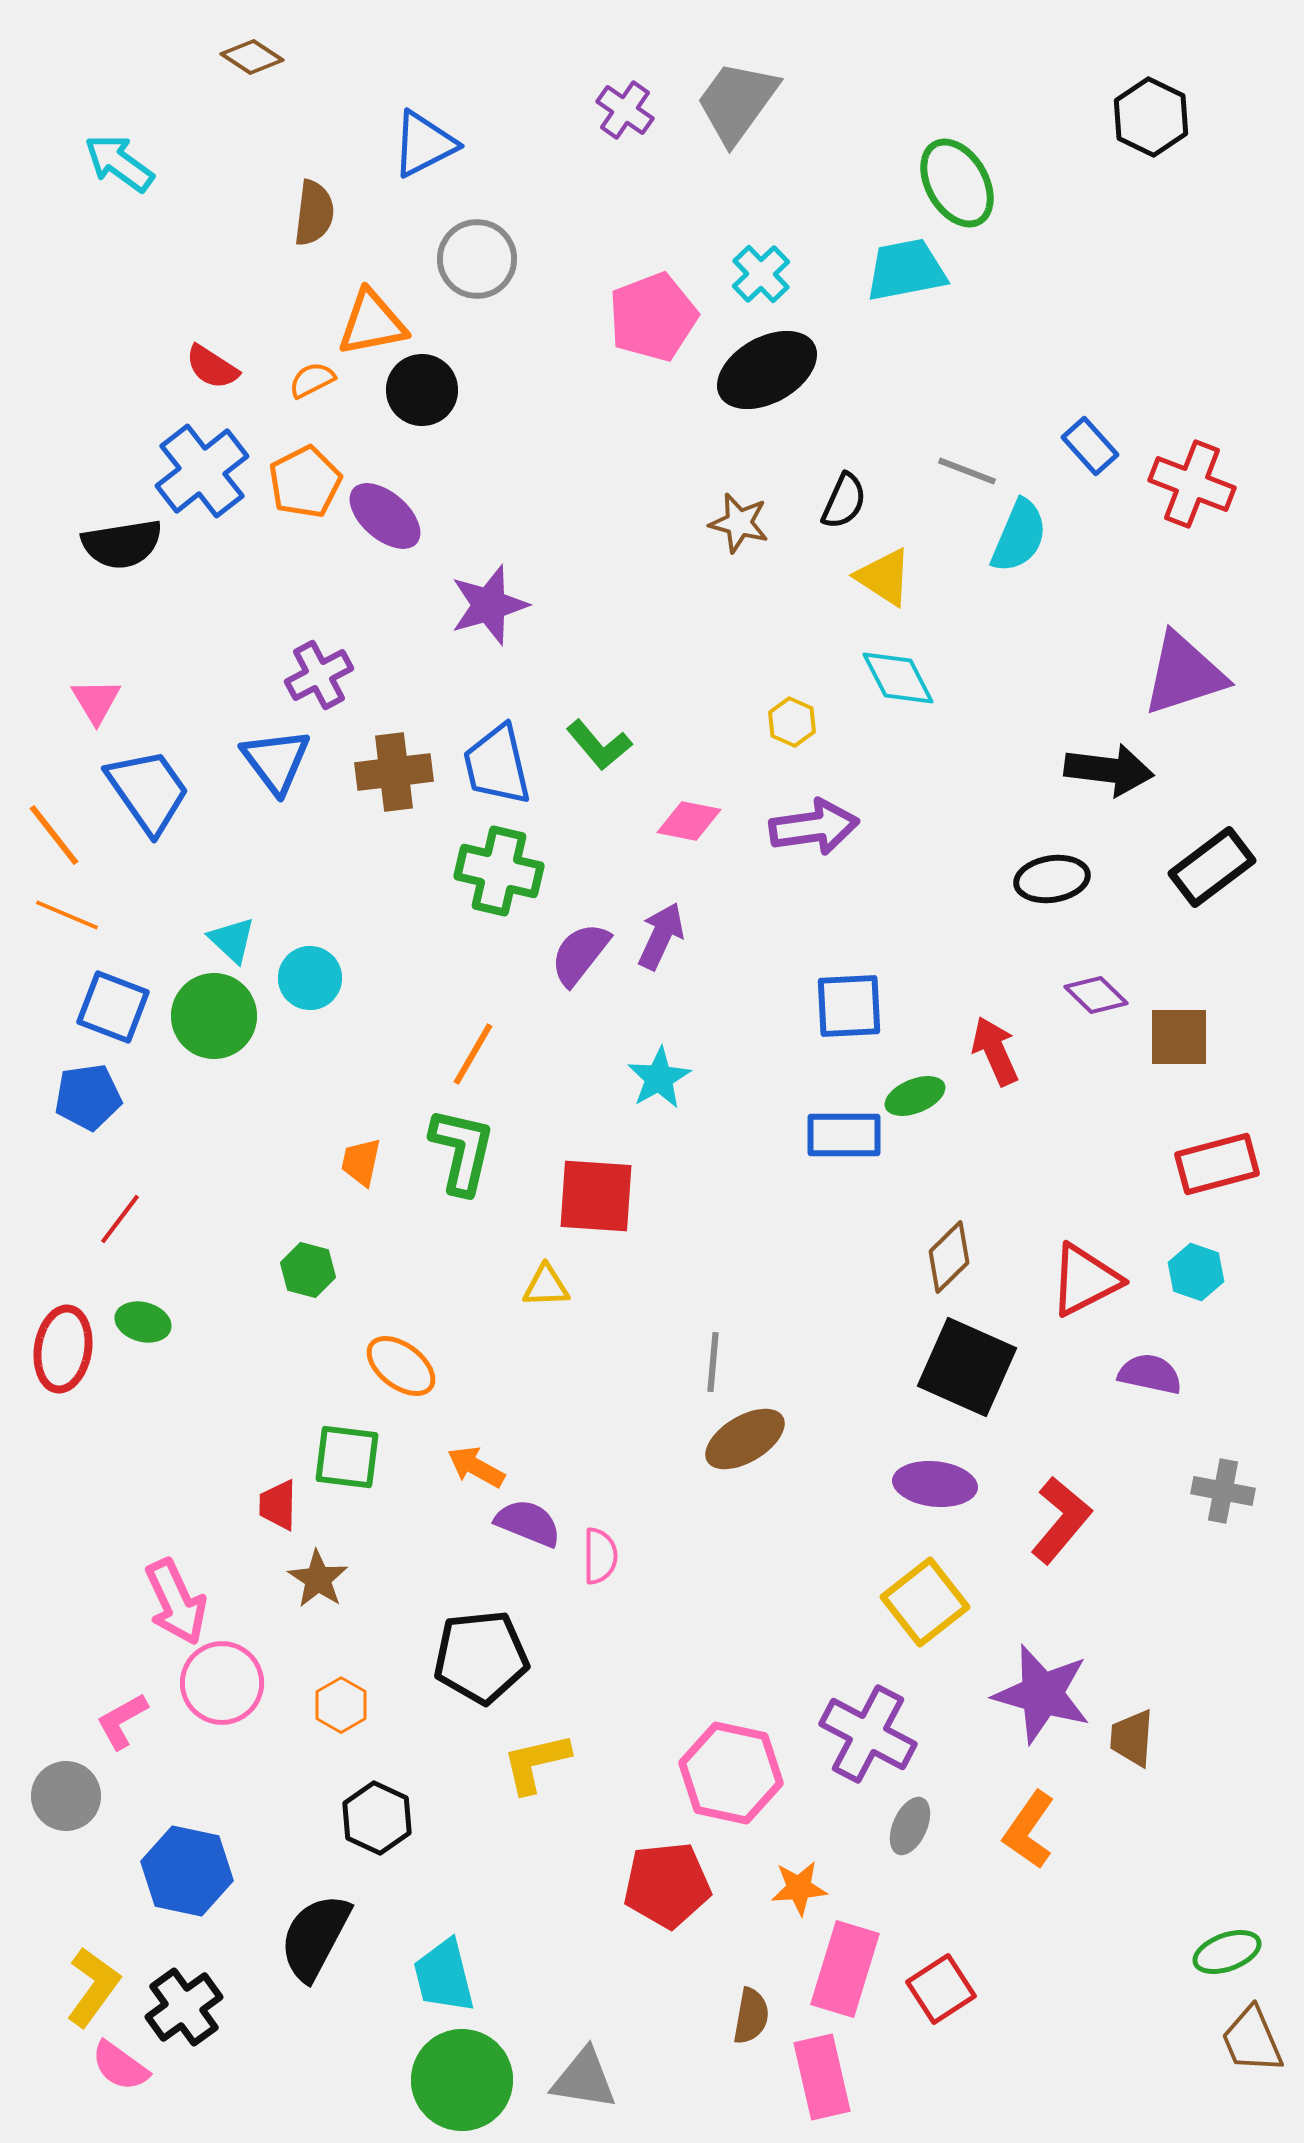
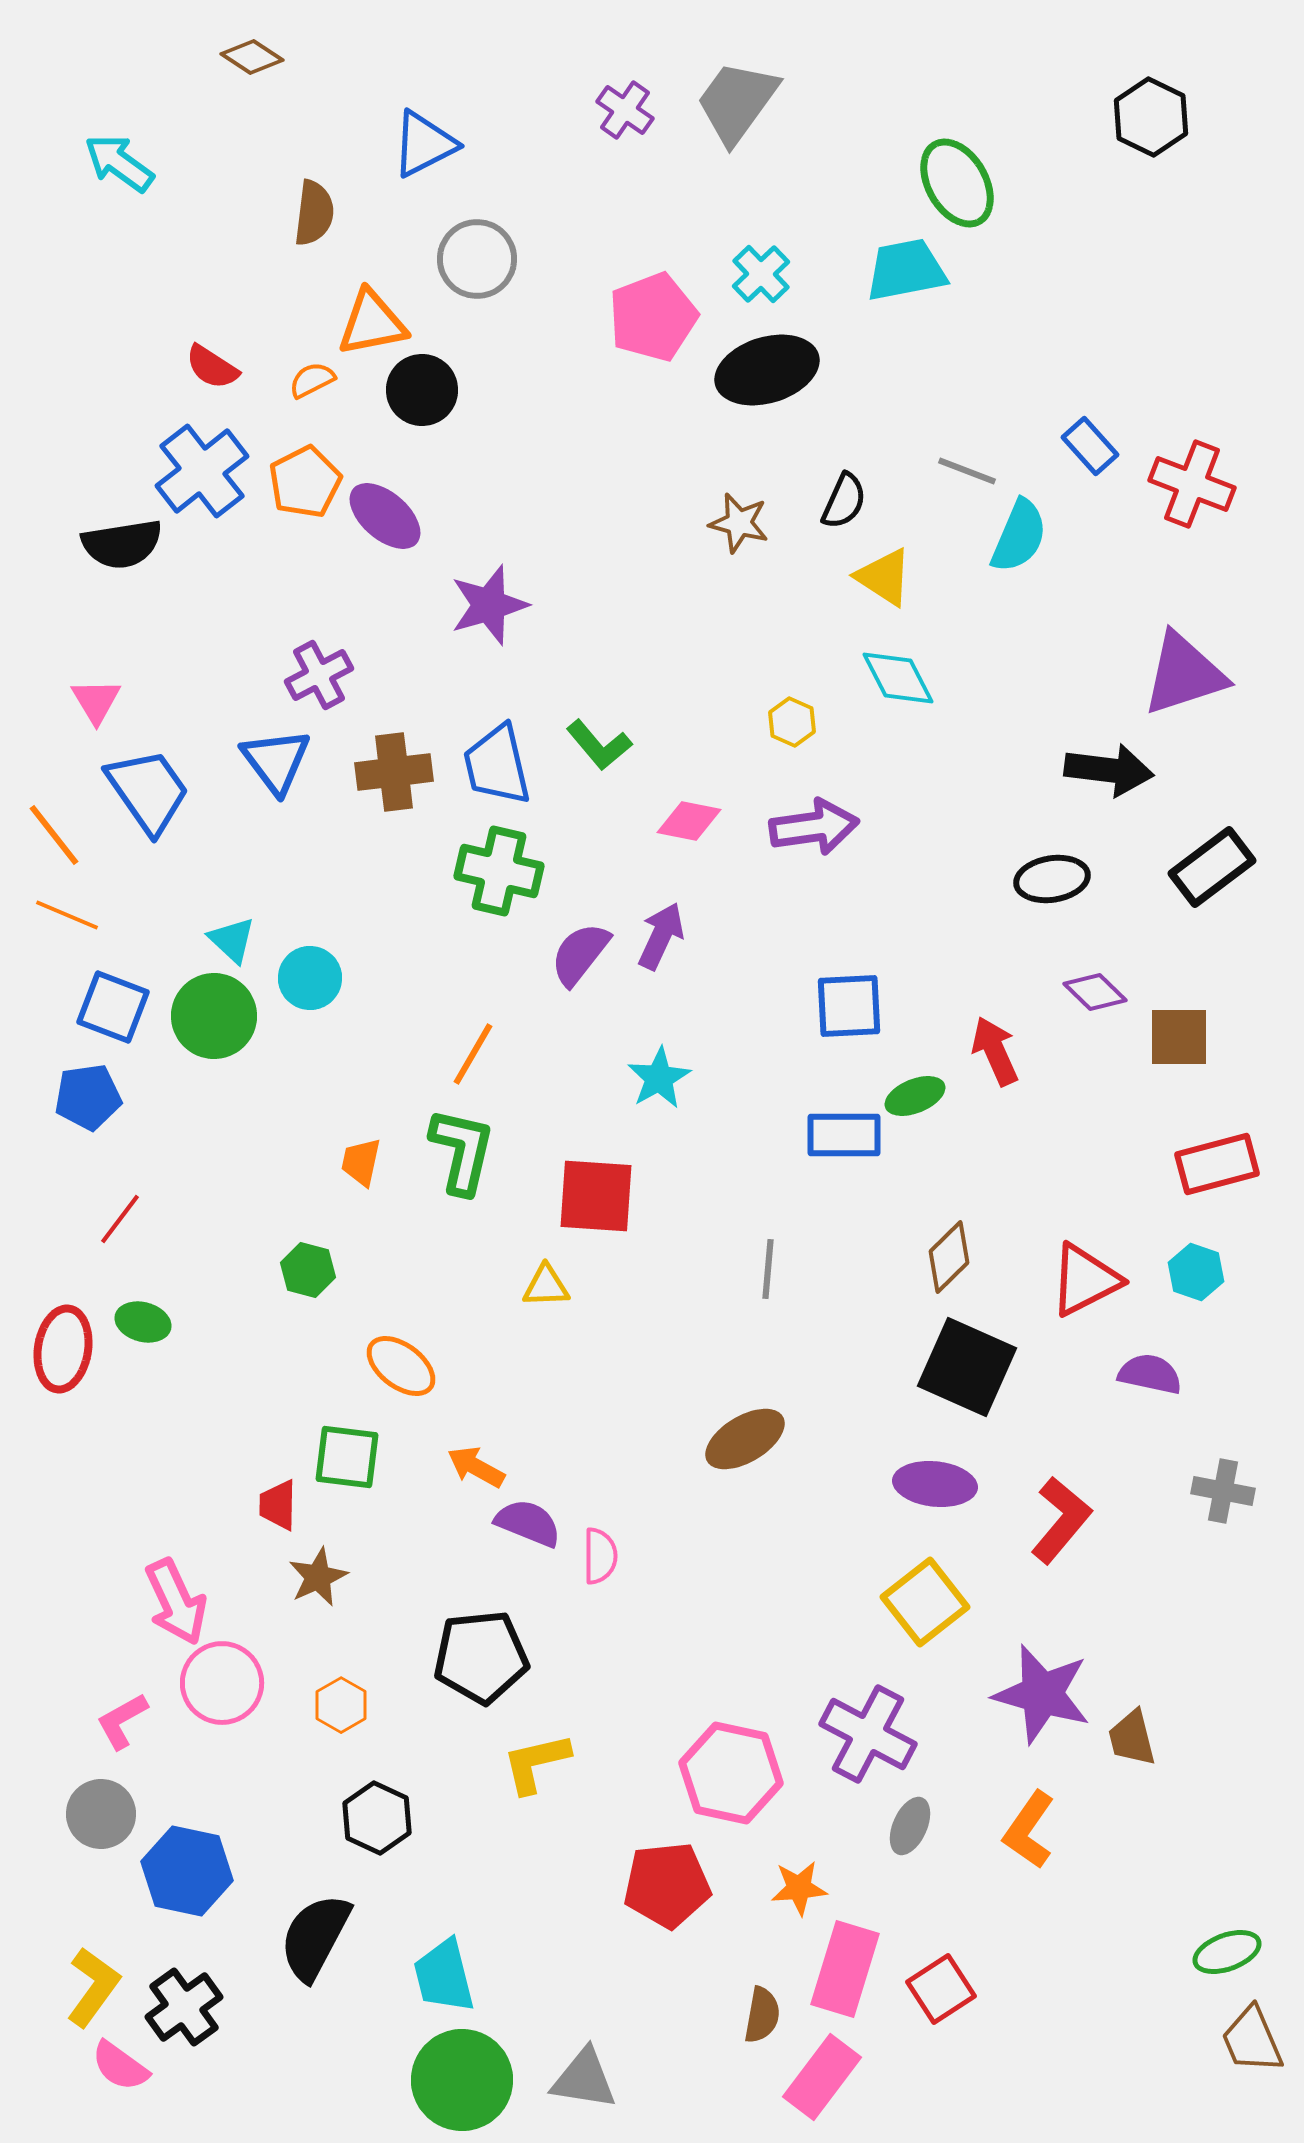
black ellipse at (767, 370): rotated 12 degrees clockwise
purple diamond at (1096, 995): moved 1 px left, 3 px up
gray line at (713, 1362): moved 55 px right, 93 px up
brown star at (318, 1579): moved 2 px up; rotated 14 degrees clockwise
brown trapezoid at (1132, 1738): rotated 18 degrees counterclockwise
gray circle at (66, 1796): moved 35 px right, 18 px down
brown semicircle at (751, 2016): moved 11 px right, 1 px up
pink rectangle at (822, 2077): rotated 50 degrees clockwise
